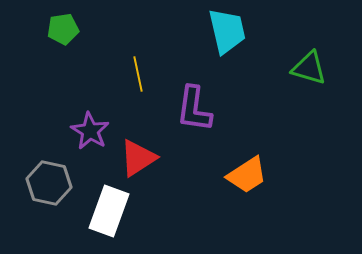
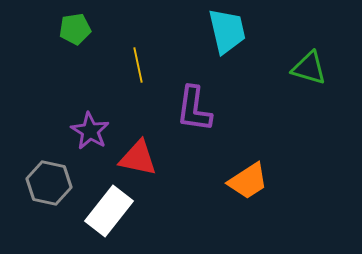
green pentagon: moved 12 px right
yellow line: moved 9 px up
red triangle: rotated 45 degrees clockwise
orange trapezoid: moved 1 px right, 6 px down
white rectangle: rotated 18 degrees clockwise
